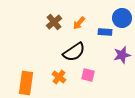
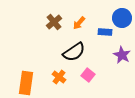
purple star: rotated 30 degrees counterclockwise
pink square: rotated 24 degrees clockwise
